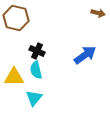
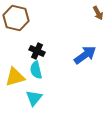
brown arrow: rotated 48 degrees clockwise
yellow triangle: moved 1 px right; rotated 15 degrees counterclockwise
